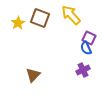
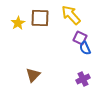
brown square: rotated 18 degrees counterclockwise
purple square: moved 9 px left
blue semicircle: moved 1 px left
purple cross: moved 9 px down
